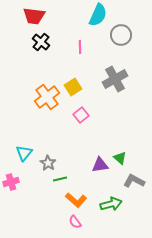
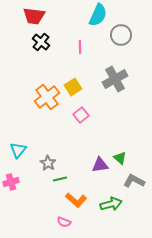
cyan triangle: moved 6 px left, 3 px up
pink semicircle: moved 11 px left; rotated 32 degrees counterclockwise
